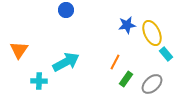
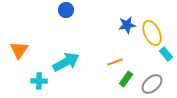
orange line: rotated 42 degrees clockwise
